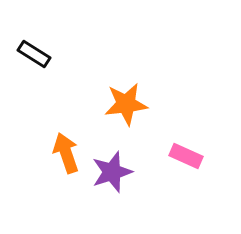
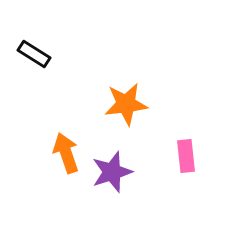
pink rectangle: rotated 60 degrees clockwise
